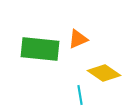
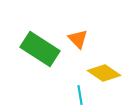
orange triangle: rotated 50 degrees counterclockwise
green rectangle: rotated 27 degrees clockwise
